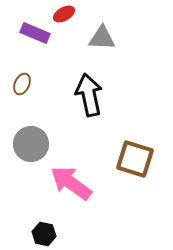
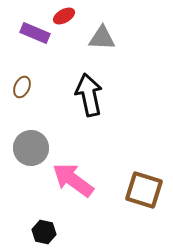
red ellipse: moved 2 px down
brown ellipse: moved 3 px down
gray circle: moved 4 px down
brown square: moved 9 px right, 31 px down
pink arrow: moved 2 px right, 3 px up
black hexagon: moved 2 px up
